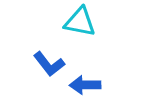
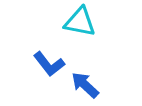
blue arrow: rotated 44 degrees clockwise
